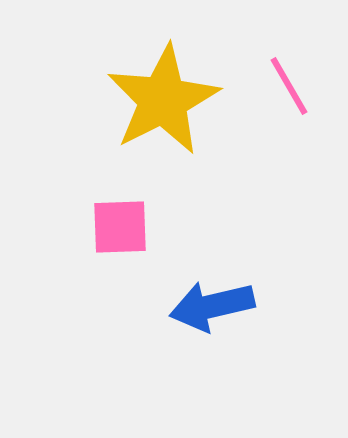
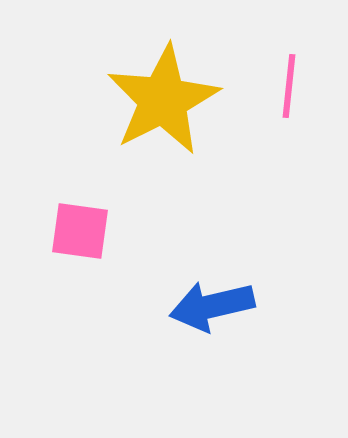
pink line: rotated 36 degrees clockwise
pink square: moved 40 px left, 4 px down; rotated 10 degrees clockwise
